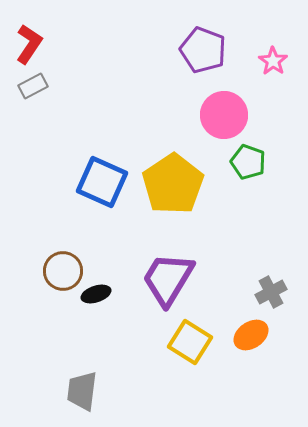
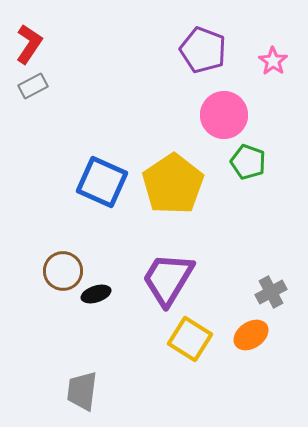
yellow square: moved 3 px up
